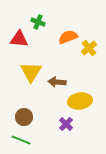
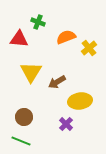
orange semicircle: moved 2 px left
brown arrow: rotated 36 degrees counterclockwise
green line: moved 1 px down
